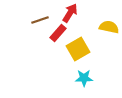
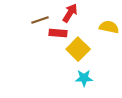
red rectangle: rotated 54 degrees clockwise
yellow square: rotated 15 degrees counterclockwise
